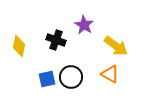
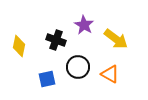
yellow arrow: moved 7 px up
black circle: moved 7 px right, 10 px up
